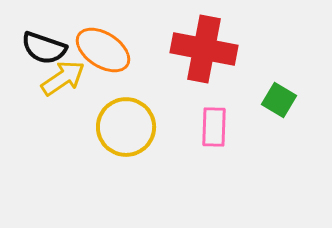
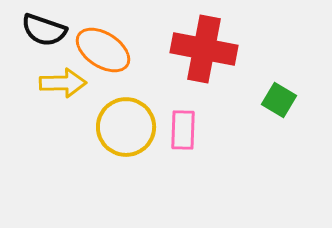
black semicircle: moved 18 px up
yellow arrow: moved 5 px down; rotated 33 degrees clockwise
pink rectangle: moved 31 px left, 3 px down
